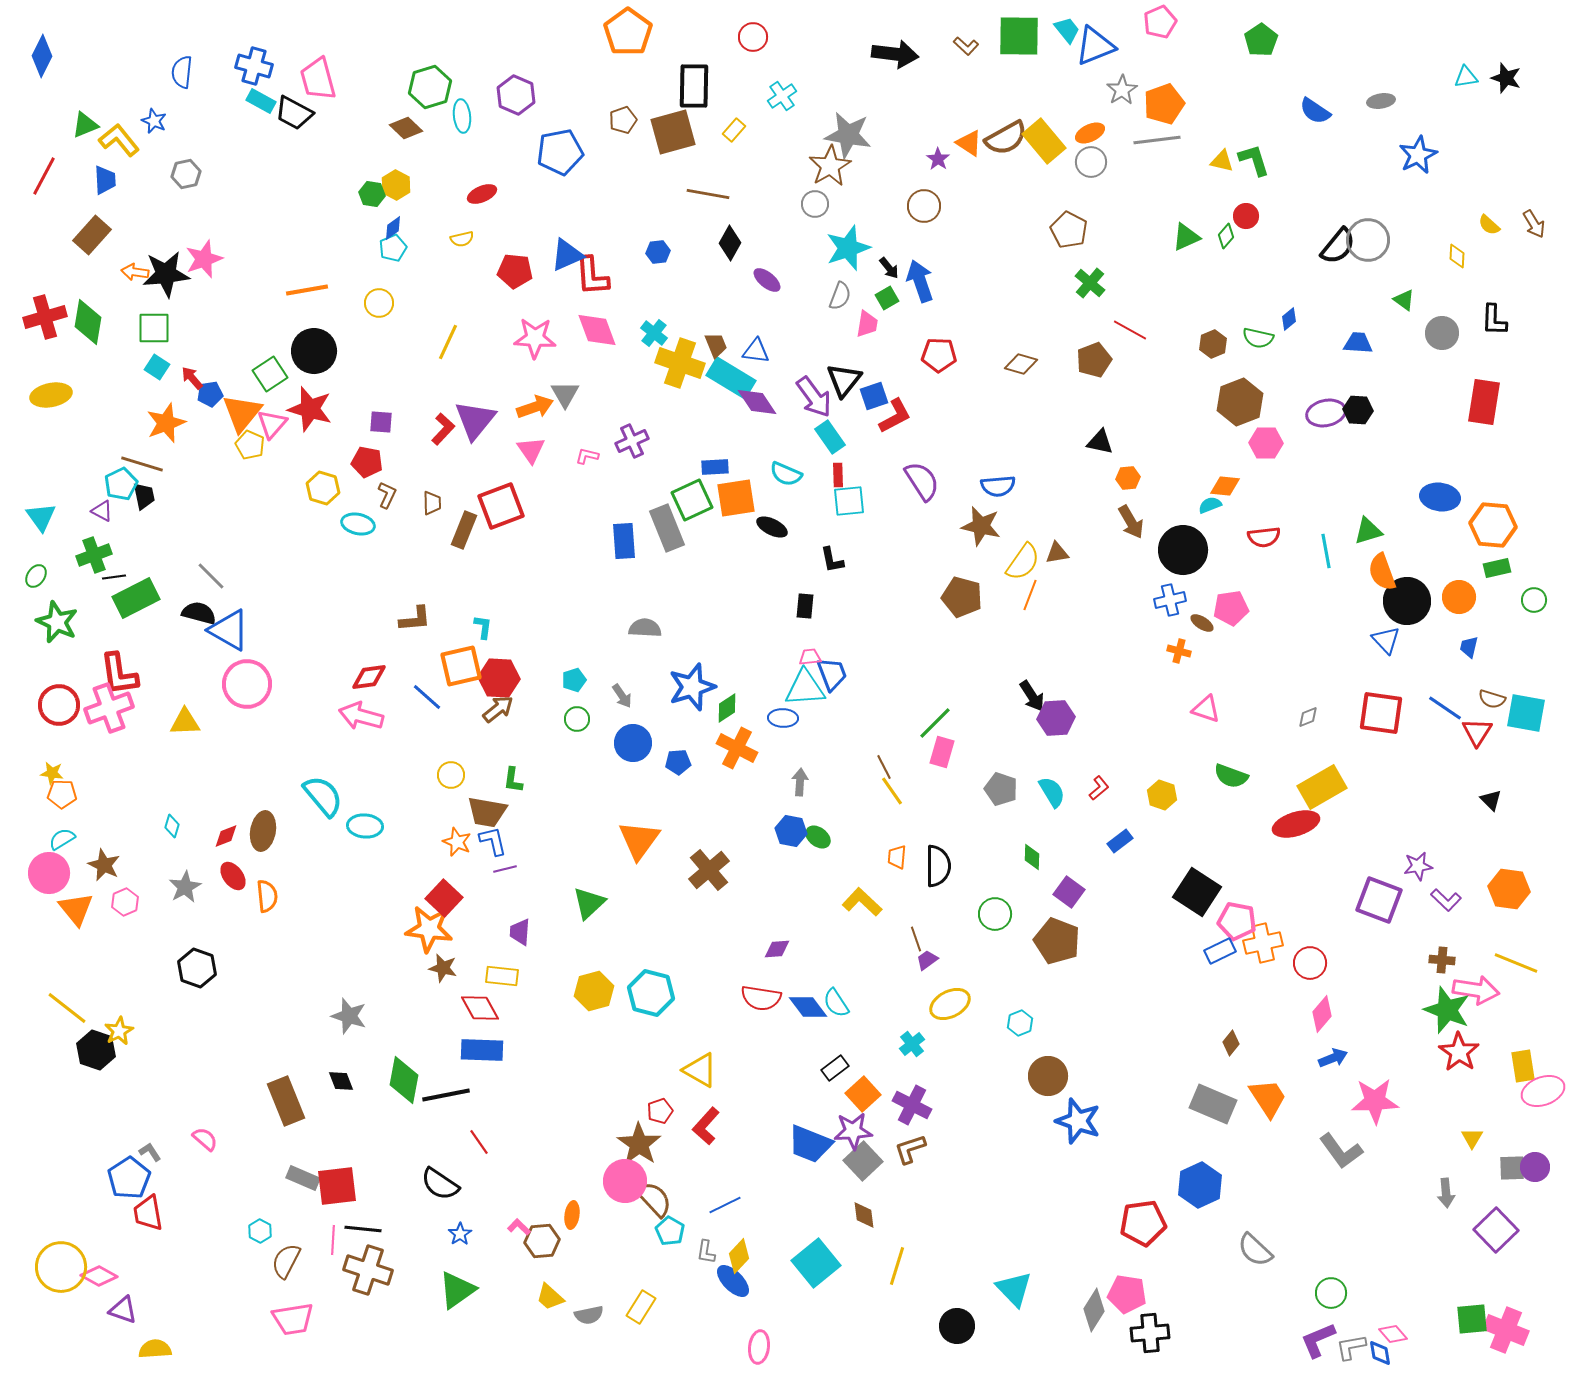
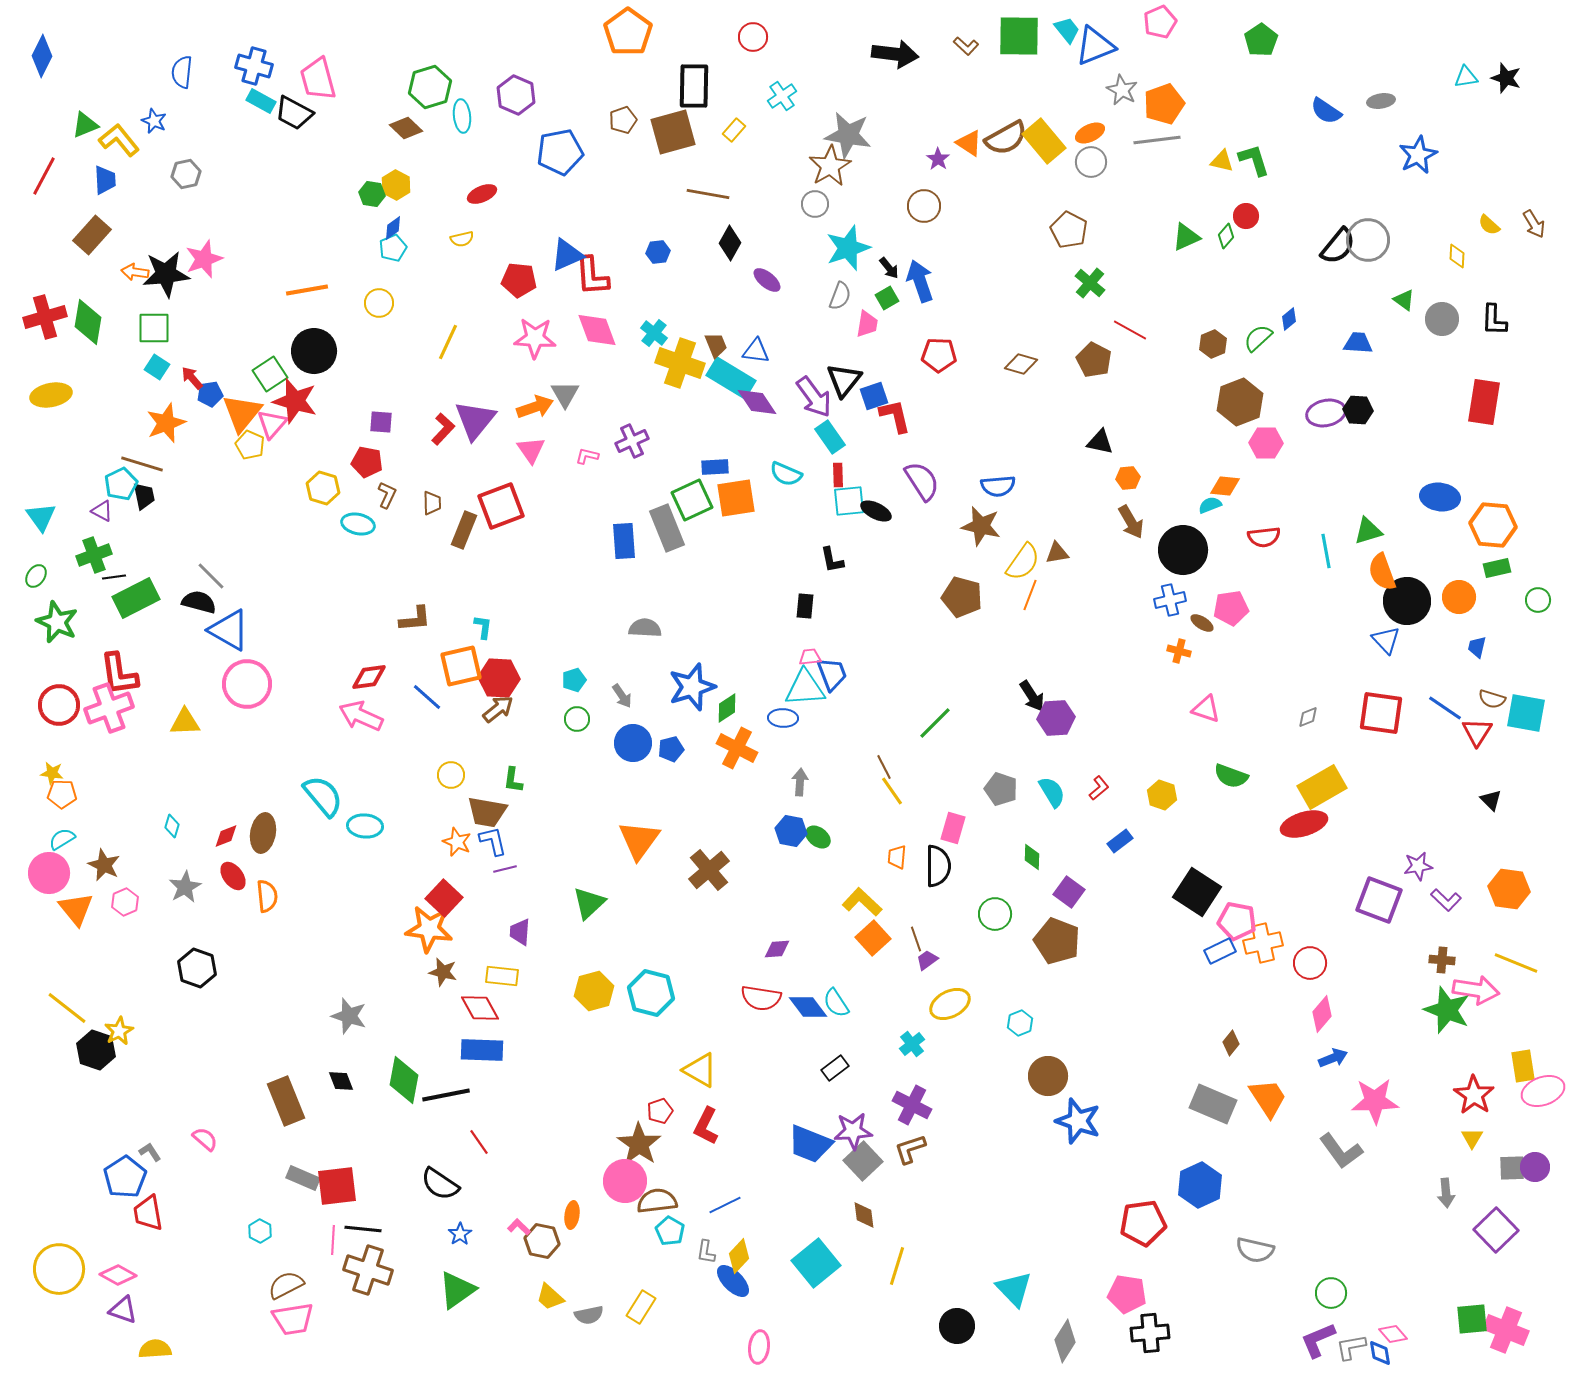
gray star at (1122, 90): rotated 12 degrees counterclockwise
blue semicircle at (1315, 111): moved 11 px right
red pentagon at (515, 271): moved 4 px right, 9 px down
gray circle at (1442, 333): moved 14 px up
green semicircle at (1258, 338): rotated 124 degrees clockwise
brown pentagon at (1094, 360): rotated 24 degrees counterclockwise
red star at (310, 409): moved 15 px left, 8 px up
red L-shape at (895, 416): rotated 75 degrees counterclockwise
black ellipse at (772, 527): moved 104 px right, 16 px up
green circle at (1534, 600): moved 4 px right
black semicircle at (199, 613): moved 11 px up
blue trapezoid at (1469, 647): moved 8 px right
pink arrow at (361, 716): rotated 9 degrees clockwise
pink rectangle at (942, 752): moved 11 px right, 76 px down
blue pentagon at (678, 762): moved 7 px left, 13 px up; rotated 10 degrees counterclockwise
red ellipse at (1296, 824): moved 8 px right
brown ellipse at (263, 831): moved 2 px down
brown star at (443, 968): moved 4 px down
red star at (1459, 1052): moved 15 px right, 43 px down
orange square at (863, 1094): moved 10 px right, 156 px up
red L-shape at (706, 1126): rotated 15 degrees counterclockwise
blue pentagon at (129, 1178): moved 4 px left, 1 px up
brown semicircle at (654, 1199): moved 3 px right, 2 px down; rotated 54 degrees counterclockwise
brown hexagon at (542, 1241): rotated 16 degrees clockwise
gray semicircle at (1255, 1250): rotated 30 degrees counterclockwise
brown semicircle at (286, 1261): moved 24 px down; rotated 36 degrees clockwise
yellow circle at (61, 1267): moved 2 px left, 2 px down
pink diamond at (99, 1276): moved 19 px right, 1 px up
gray diamond at (1094, 1310): moved 29 px left, 31 px down
